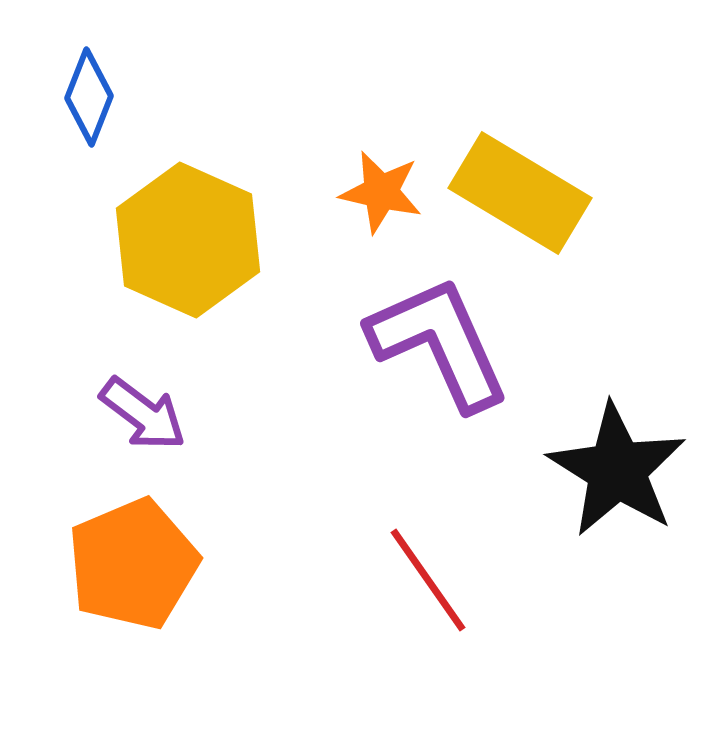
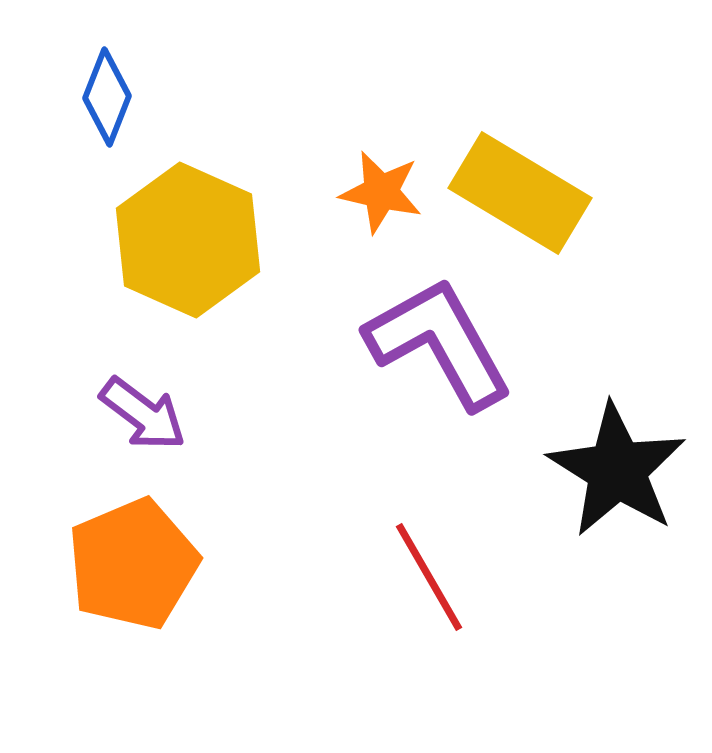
blue diamond: moved 18 px right
purple L-shape: rotated 5 degrees counterclockwise
red line: moved 1 px right, 3 px up; rotated 5 degrees clockwise
